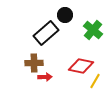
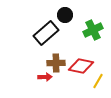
green cross: rotated 24 degrees clockwise
brown cross: moved 22 px right
yellow line: moved 3 px right
